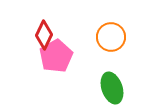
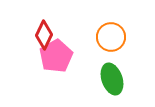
green ellipse: moved 9 px up
